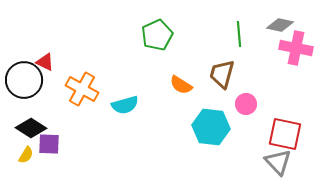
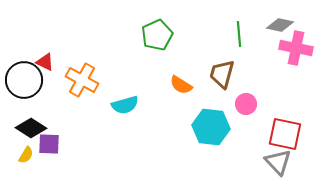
orange cross: moved 9 px up
